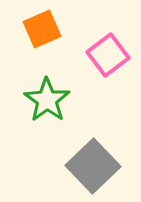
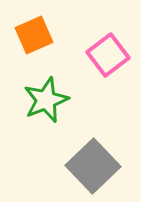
orange square: moved 8 px left, 6 px down
green star: moved 1 px left; rotated 15 degrees clockwise
